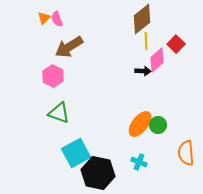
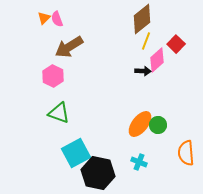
yellow line: rotated 24 degrees clockwise
